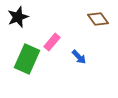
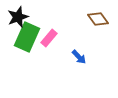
pink rectangle: moved 3 px left, 4 px up
green rectangle: moved 22 px up
